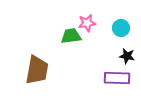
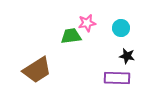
brown trapezoid: rotated 48 degrees clockwise
